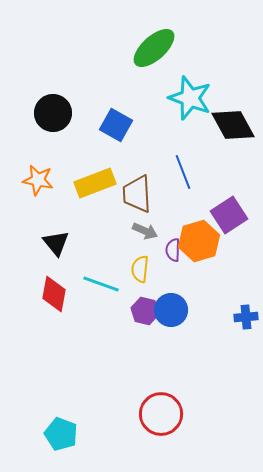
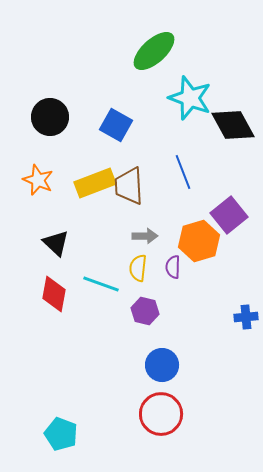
green ellipse: moved 3 px down
black circle: moved 3 px left, 4 px down
orange star: rotated 12 degrees clockwise
brown trapezoid: moved 8 px left, 8 px up
purple square: rotated 6 degrees counterclockwise
gray arrow: moved 5 px down; rotated 25 degrees counterclockwise
black triangle: rotated 8 degrees counterclockwise
purple semicircle: moved 17 px down
yellow semicircle: moved 2 px left, 1 px up
blue circle: moved 9 px left, 55 px down
